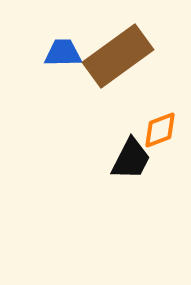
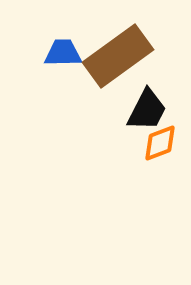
orange diamond: moved 13 px down
black trapezoid: moved 16 px right, 49 px up
